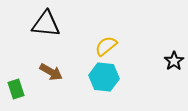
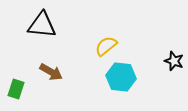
black triangle: moved 4 px left, 1 px down
black star: rotated 18 degrees counterclockwise
cyan hexagon: moved 17 px right
green rectangle: rotated 36 degrees clockwise
